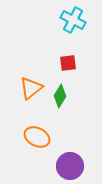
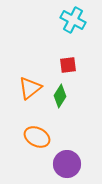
red square: moved 2 px down
orange triangle: moved 1 px left
purple circle: moved 3 px left, 2 px up
